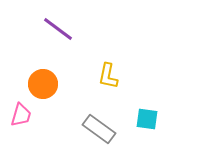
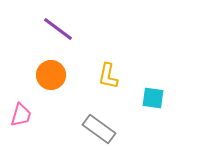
orange circle: moved 8 px right, 9 px up
cyan square: moved 6 px right, 21 px up
